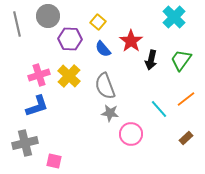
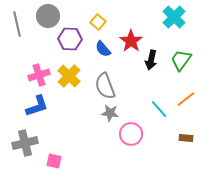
brown rectangle: rotated 48 degrees clockwise
